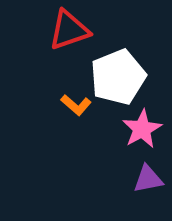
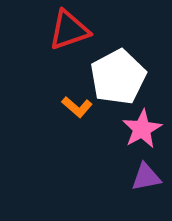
white pentagon: rotated 6 degrees counterclockwise
orange L-shape: moved 1 px right, 2 px down
purple triangle: moved 2 px left, 2 px up
